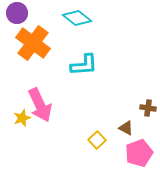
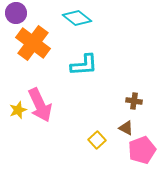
purple circle: moved 1 px left
brown cross: moved 14 px left, 7 px up
yellow star: moved 4 px left, 8 px up
pink pentagon: moved 3 px right, 3 px up
